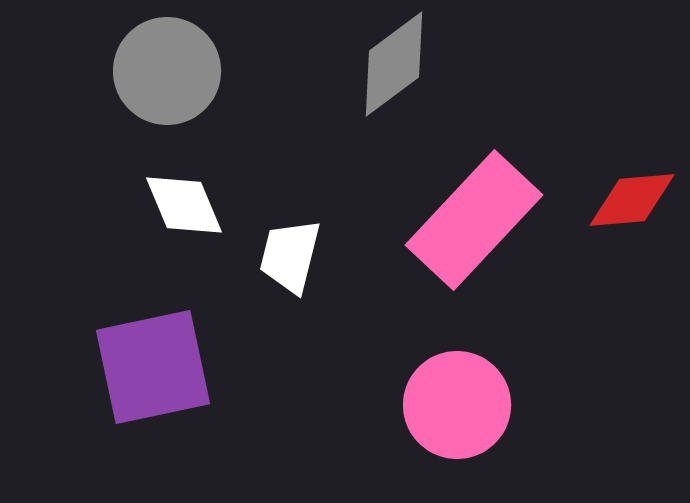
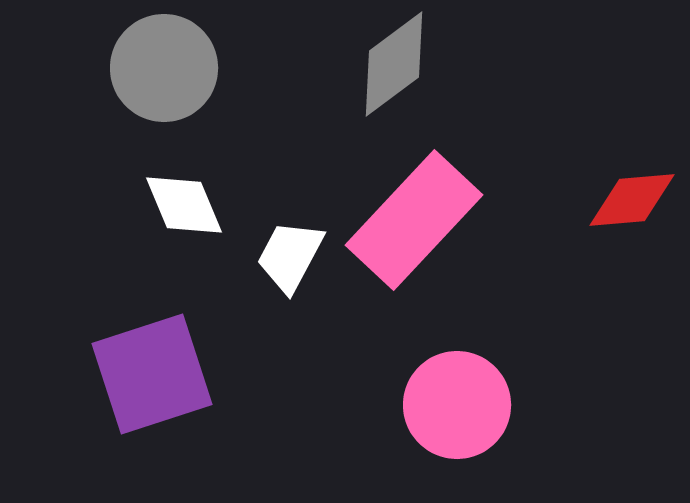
gray circle: moved 3 px left, 3 px up
pink rectangle: moved 60 px left
white trapezoid: rotated 14 degrees clockwise
purple square: moved 1 px left, 7 px down; rotated 6 degrees counterclockwise
